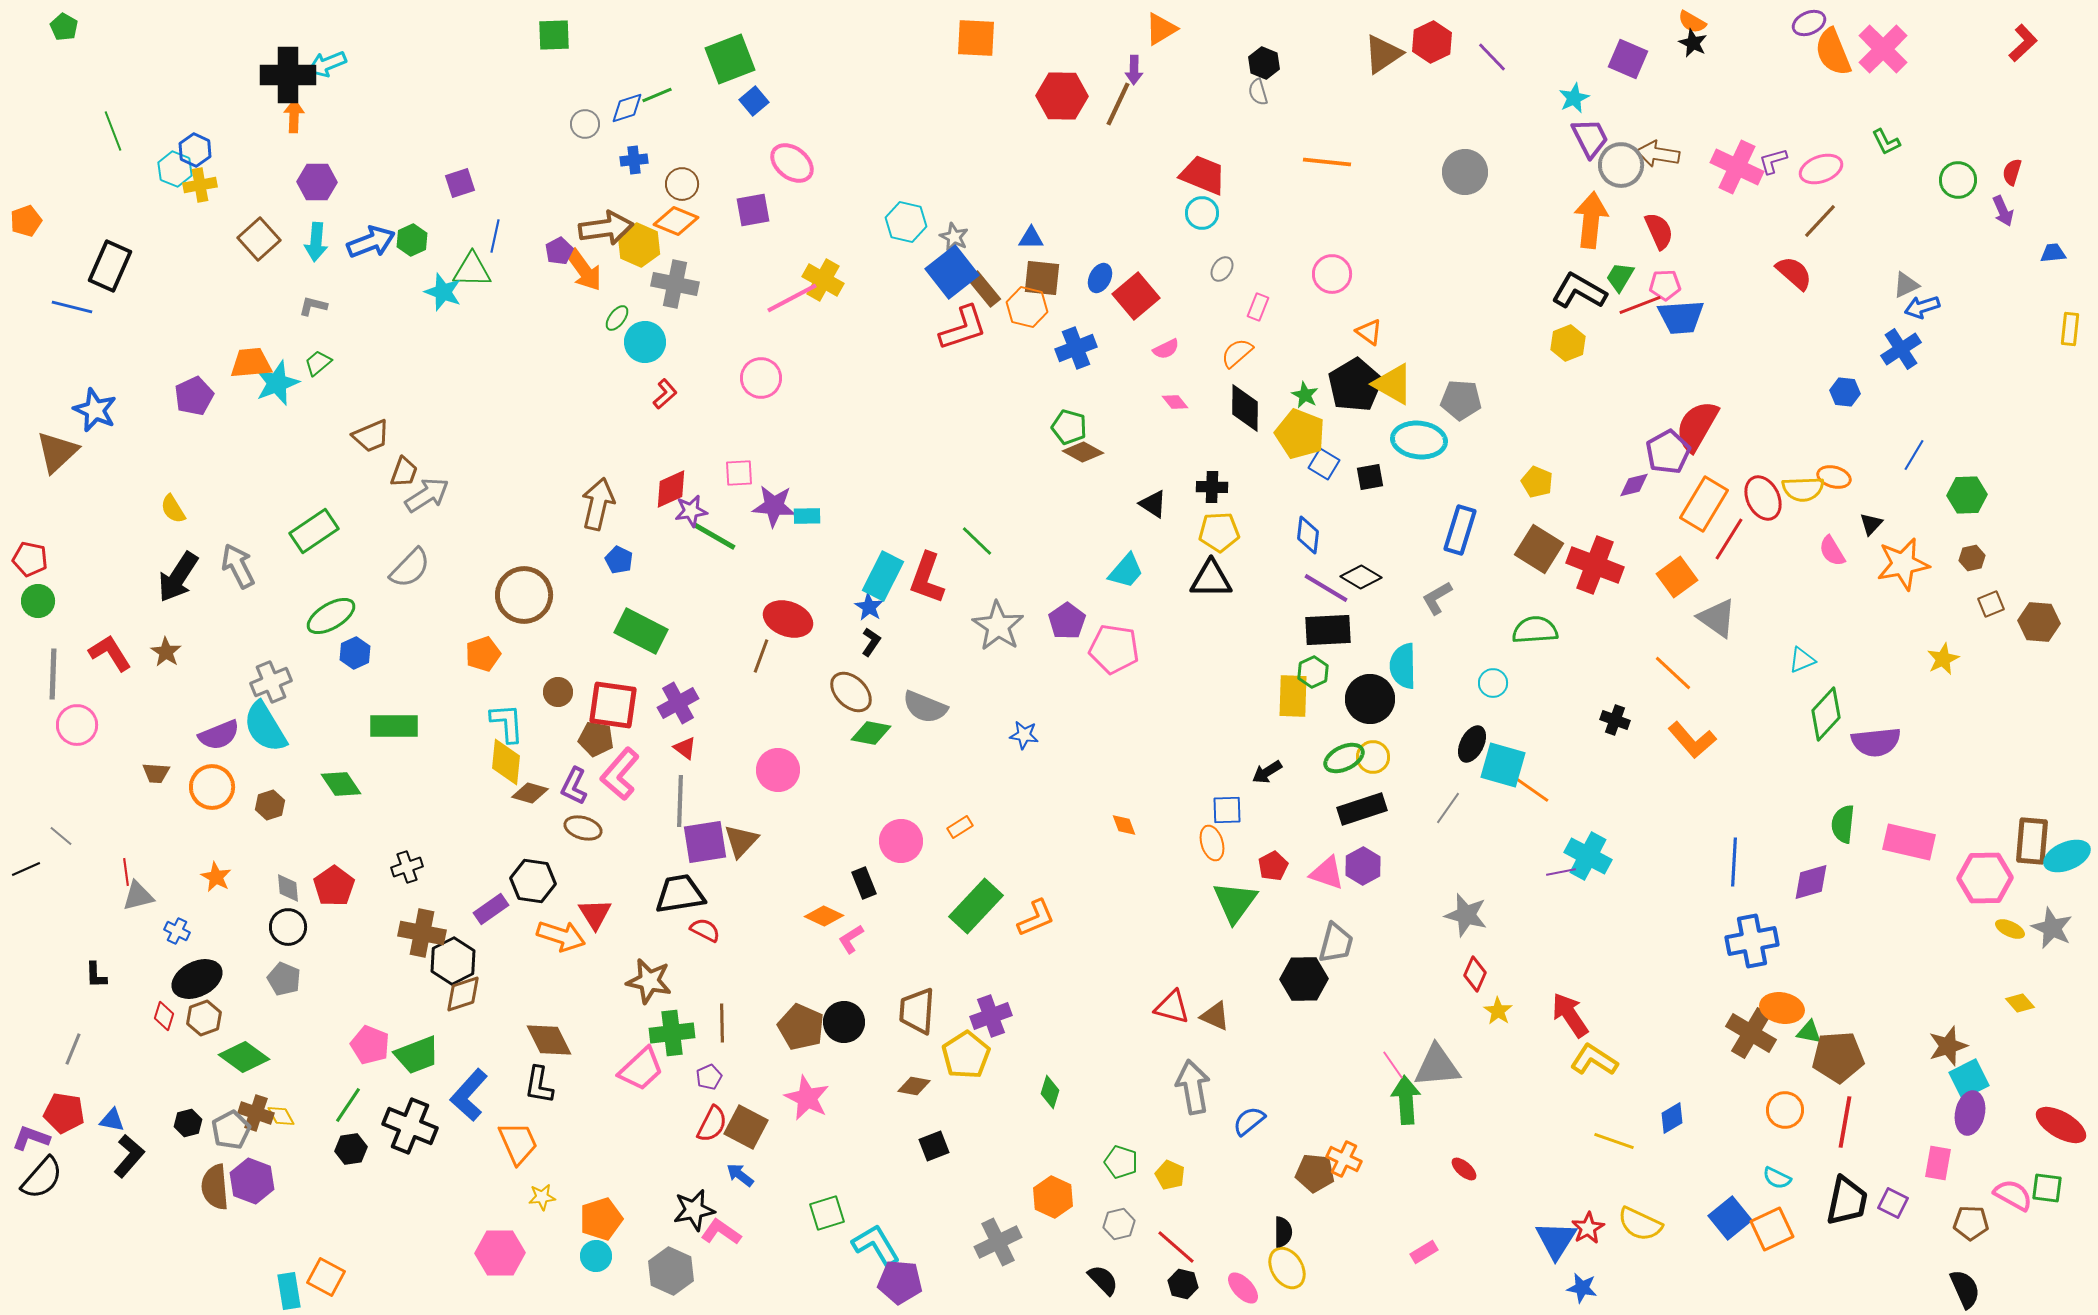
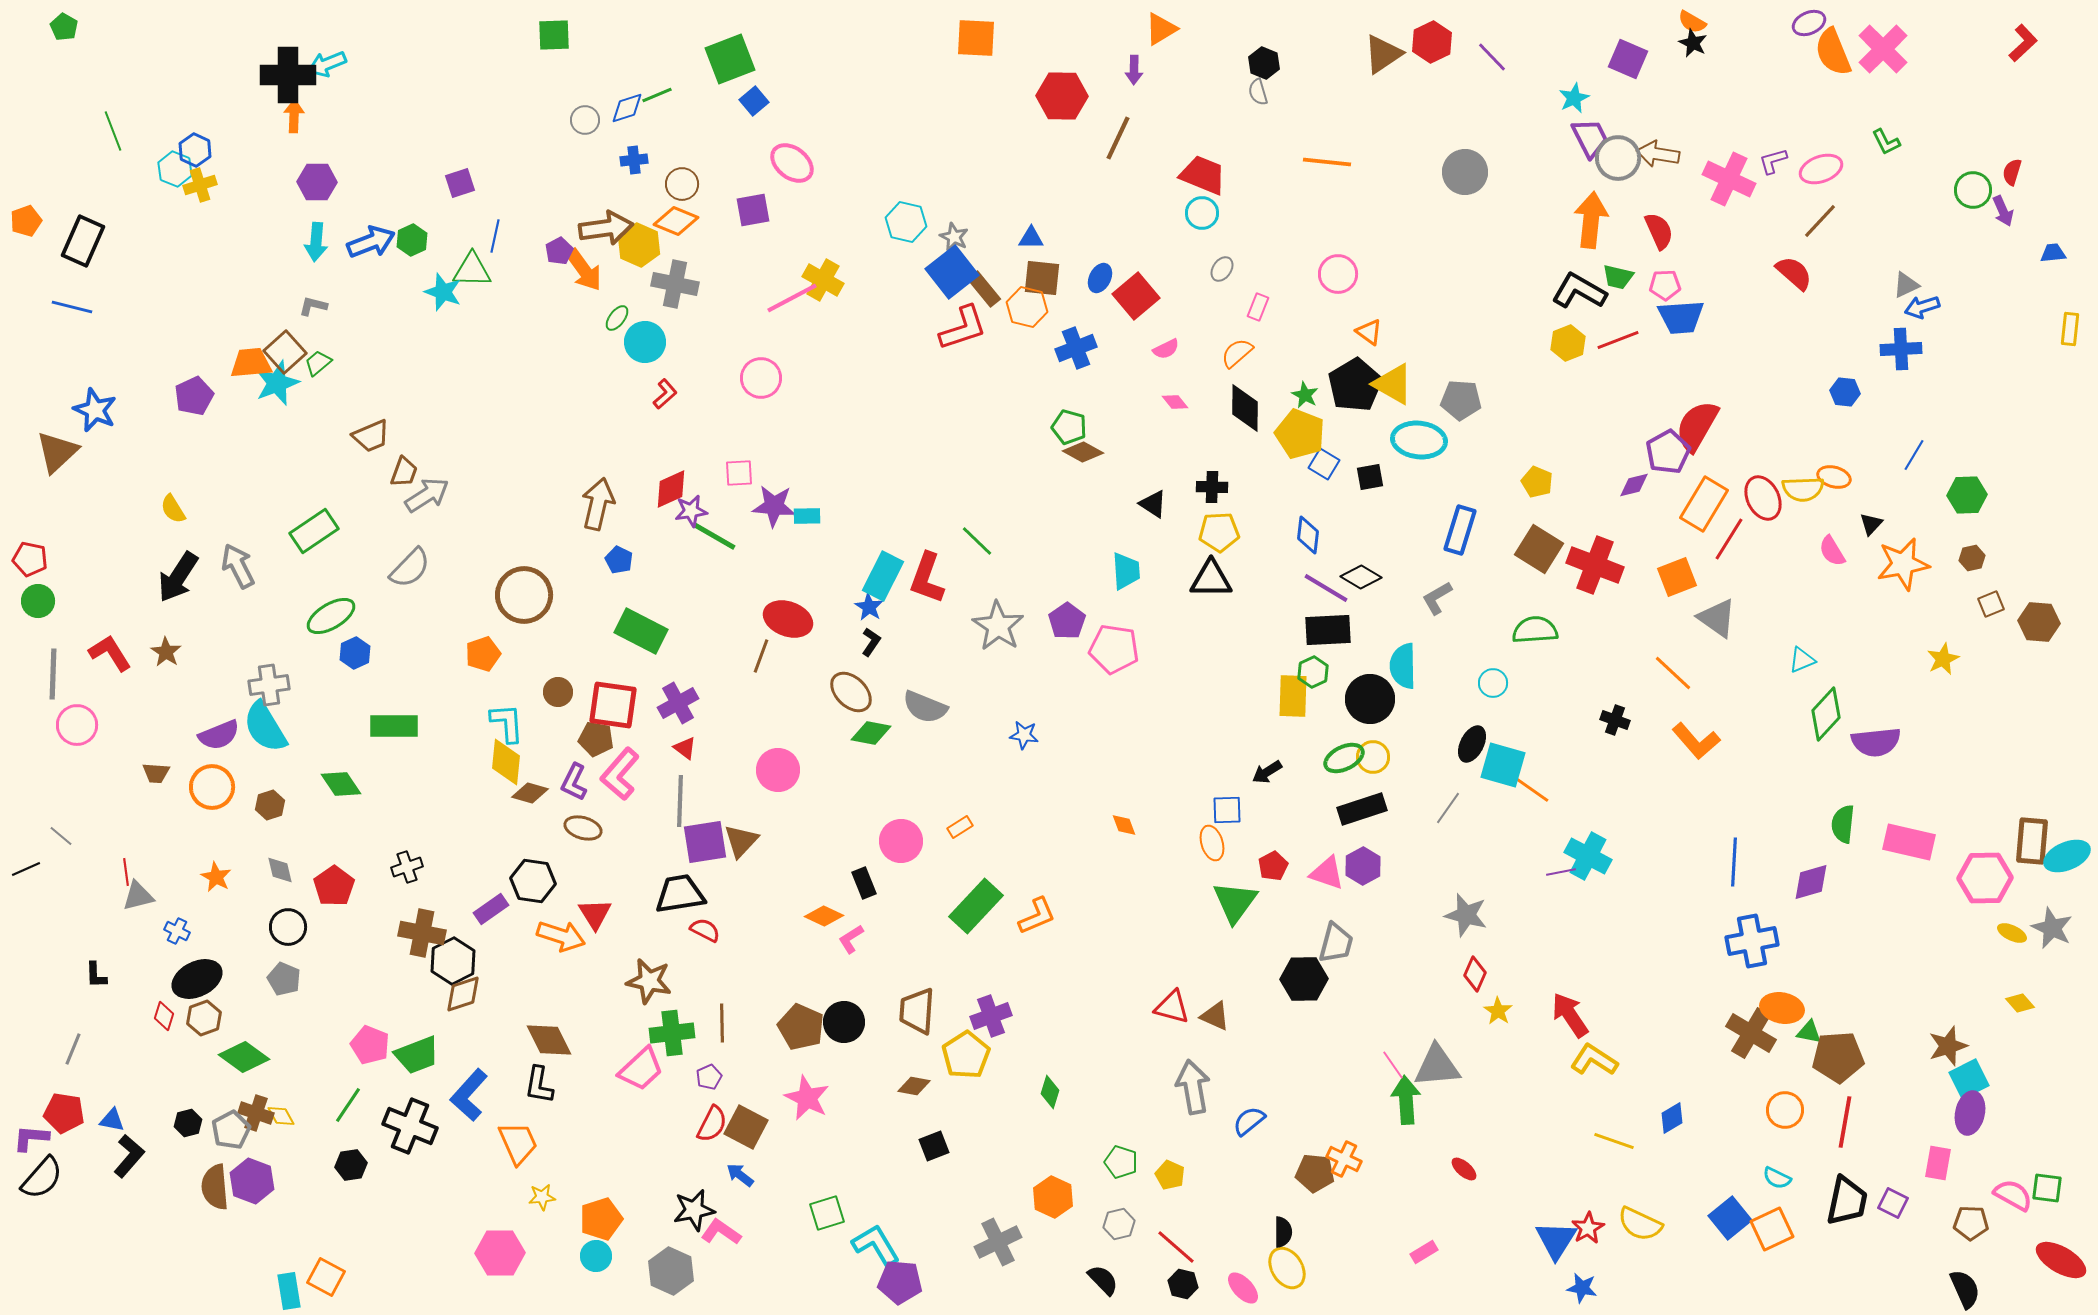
brown line at (1118, 104): moved 34 px down
gray circle at (585, 124): moved 4 px up
gray circle at (1621, 165): moved 3 px left, 7 px up
pink cross at (1737, 167): moved 8 px left, 12 px down
green circle at (1958, 180): moved 15 px right, 10 px down
yellow cross at (200, 185): rotated 8 degrees counterclockwise
brown square at (259, 239): moved 26 px right, 113 px down
black rectangle at (110, 266): moved 27 px left, 25 px up
pink circle at (1332, 274): moved 6 px right
green trapezoid at (1620, 277): moved 2 px left; rotated 108 degrees counterclockwise
red line at (1640, 305): moved 22 px left, 35 px down
blue cross at (1901, 349): rotated 30 degrees clockwise
cyan trapezoid at (1126, 571): rotated 45 degrees counterclockwise
orange square at (1677, 577): rotated 15 degrees clockwise
gray cross at (271, 682): moved 2 px left, 3 px down; rotated 15 degrees clockwise
orange L-shape at (1692, 740): moved 4 px right, 1 px down
purple L-shape at (574, 786): moved 4 px up
gray diamond at (288, 888): moved 8 px left, 18 px up; rotated 8 degrees counterclockwise
orange L-shape at (1036, 918): moved 1 px right, 2 px up
yellow ellipse at (2010, 929): moved 2 px right, 4 px down
red ellipse at (2061, 1125): moved 135 px down
purple L-shape at (31, 1138): rotated 15 degrees counterclockwise
black hexagon at (351, 1149): moved 16 px down
